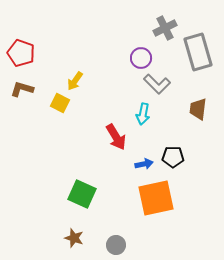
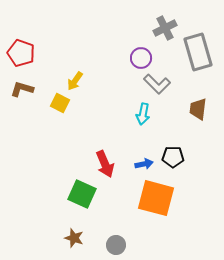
red arrow: moved 11 px left, 27 px down; rotated 8 degrees clockwise
orange square: rotated 27 degrees clockwise
